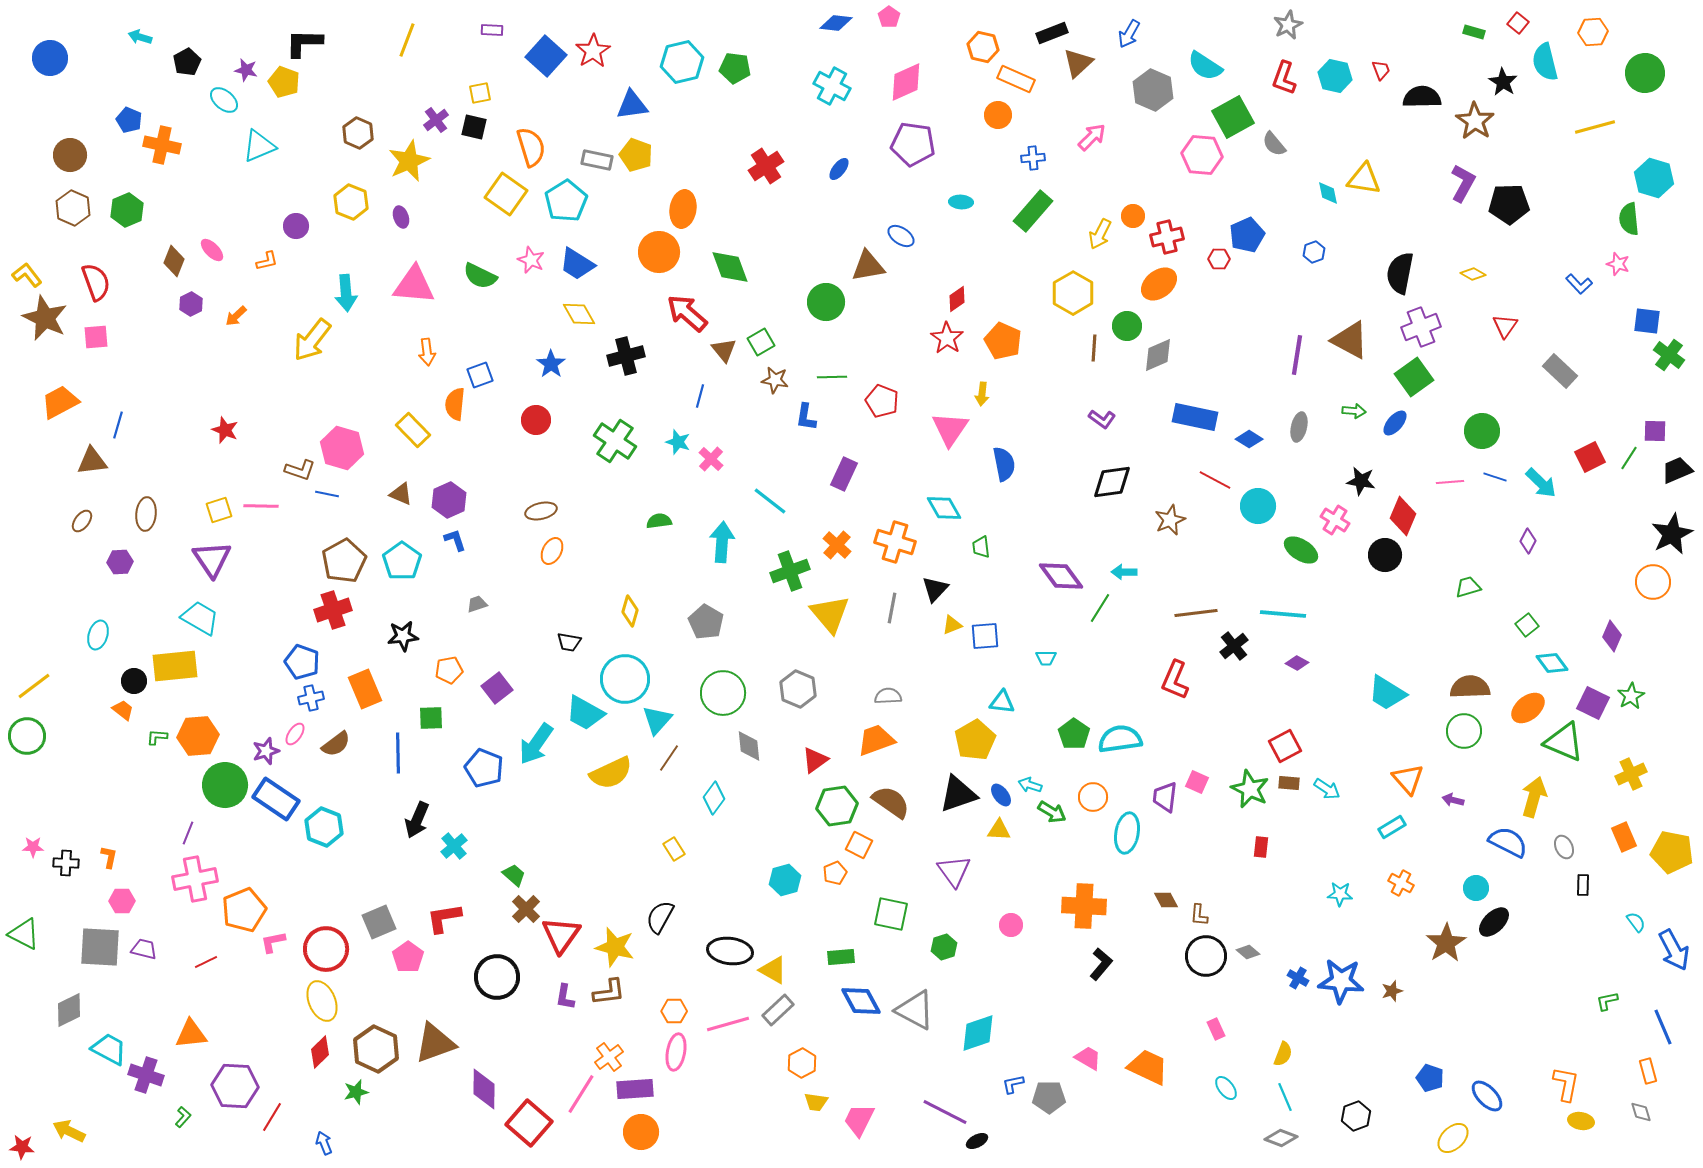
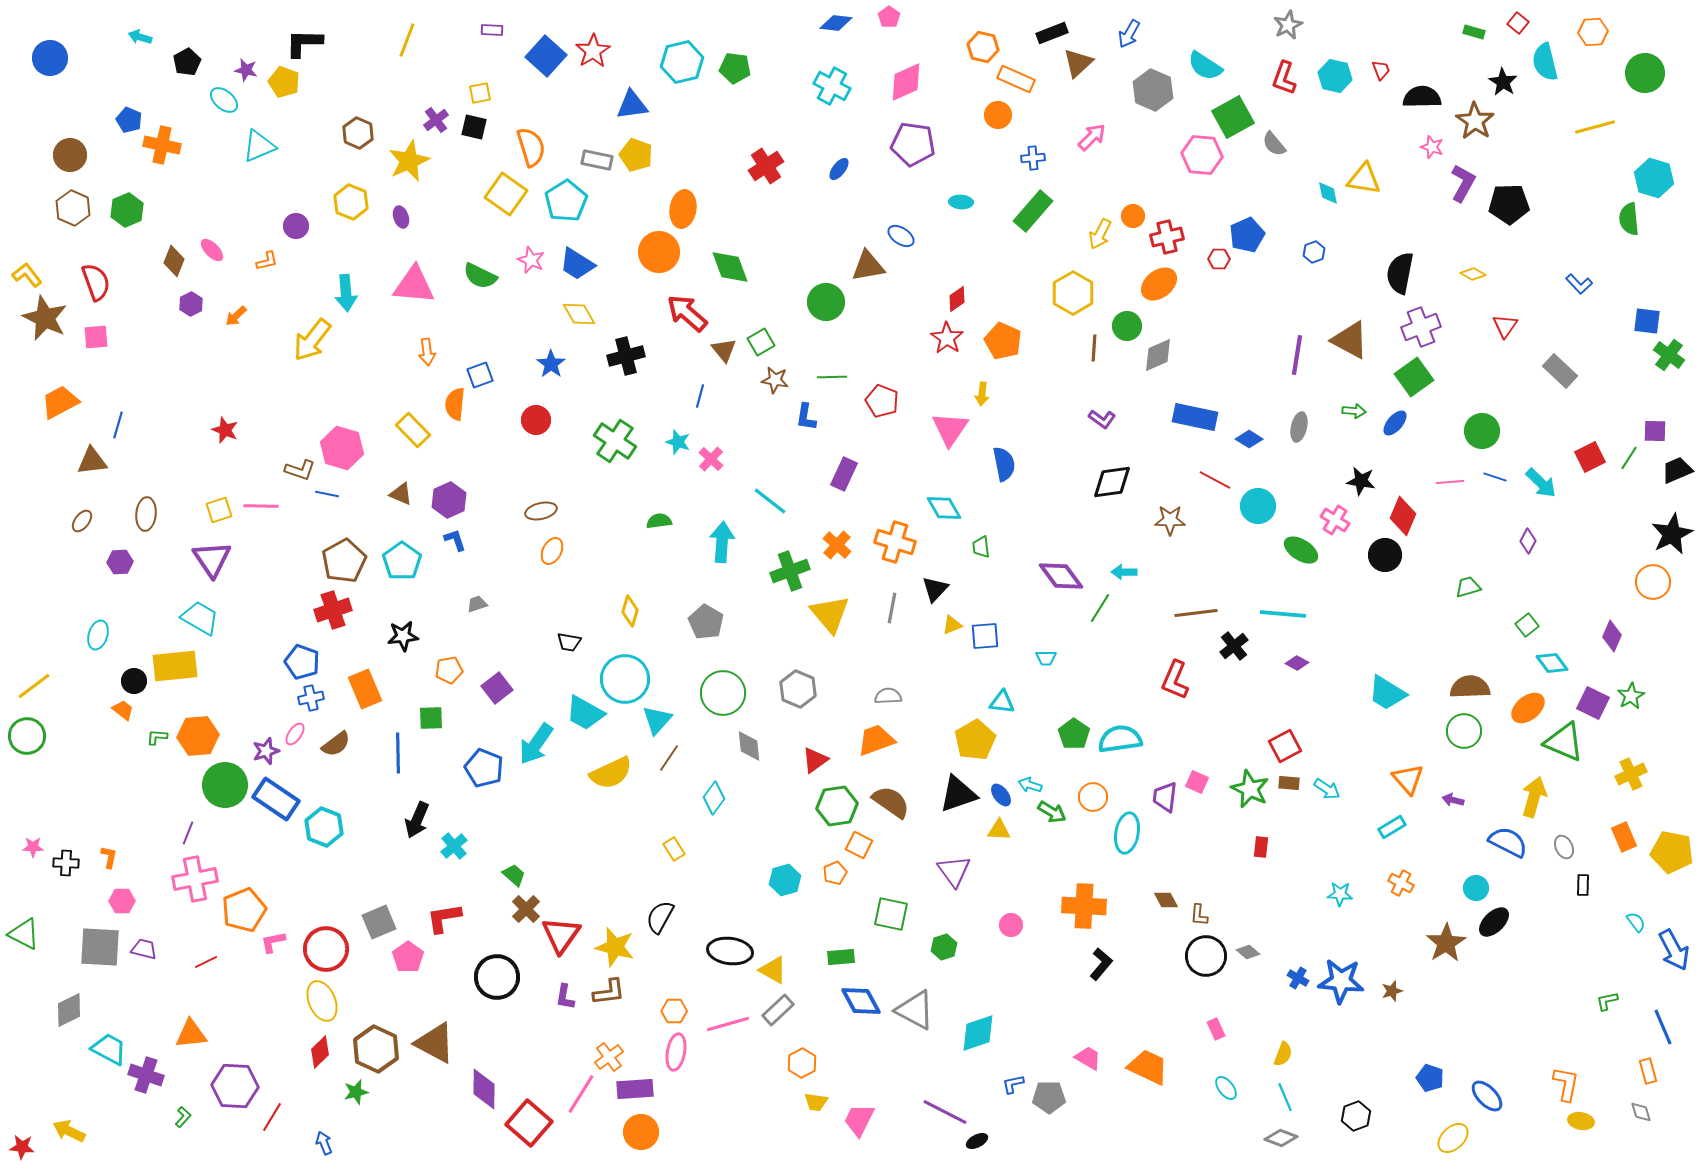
pink star at (1618, 264): moved 186 px left, 117 px up
brown star at (1170, 520): rotated 24 degrees clockwise
brown triangle at (435, 1043): rotated 48 degrees clockwise
